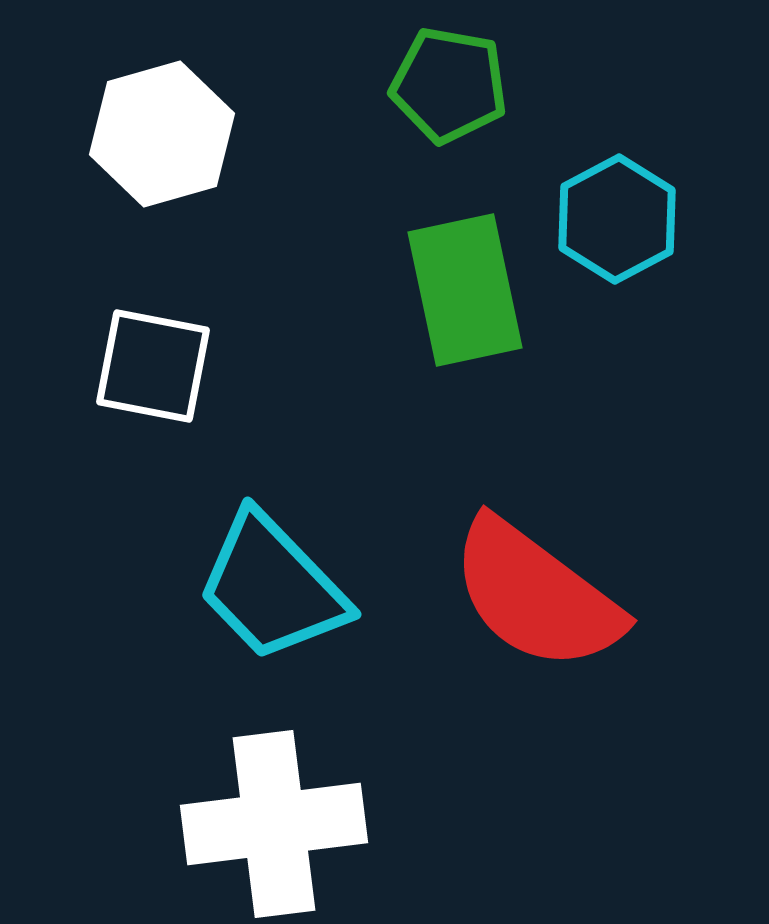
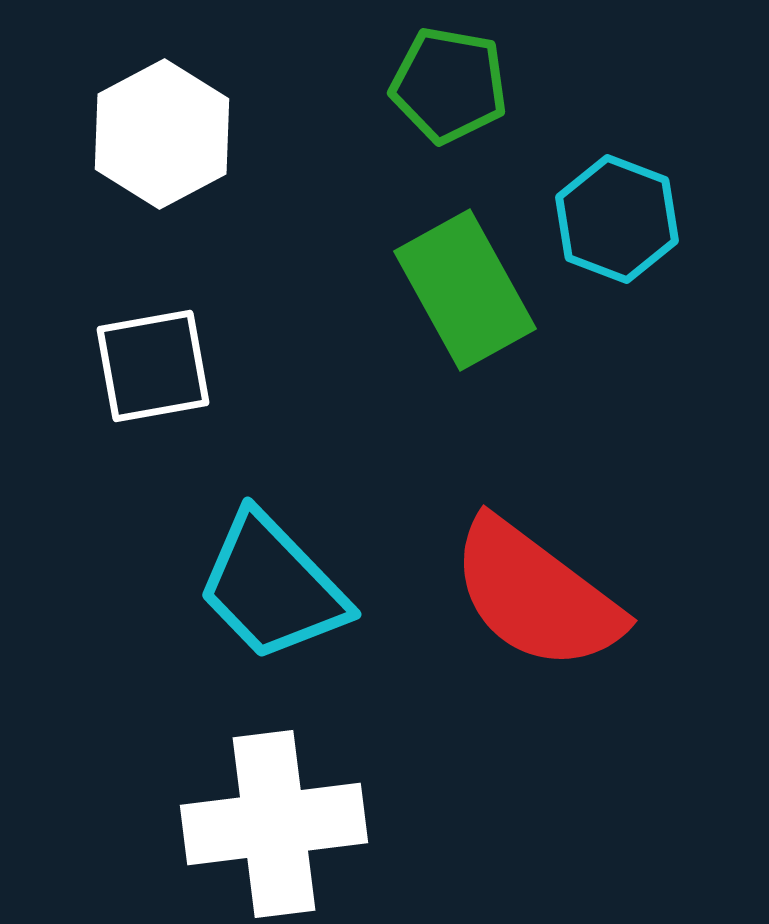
white hexagon: rotated 12 degrees counterclockwise
cyan hexagon: rotated 11 degrees counterclockwise
green rectangle: rotated 17 degrees counterclockwise
white square: rotated 21 degrees counterclockwise
